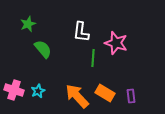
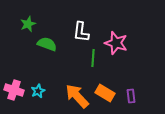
green semicircle: moved 4 px right, 5 px up; rotated 30 degrees counterclockwise
